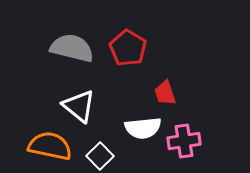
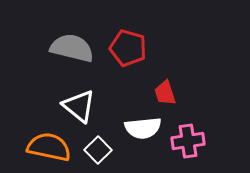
red pentagon: rotated 15 degrees counterclockwise
pink cross: moved 4 px right
orange semicircle: moved 1 px left, 1 px down
white square: moved 2 px left, 6 px up
